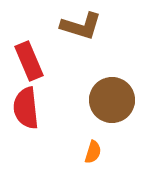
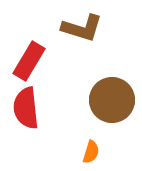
brown L-shape: moved 1 px right, 2 px down
red rectangle: rotated 54 degrees clockwise
orange semicircle: moved 2 px left
